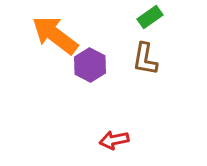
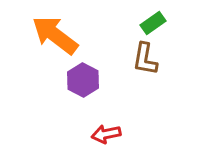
green rectangle: moved 3 px right, 6 px down
purple hexagon: moved 7 px left, 15 px down
red arrow: moved 8 px left, 6 px up
